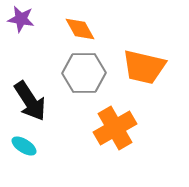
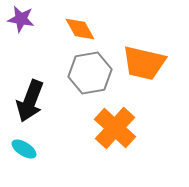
orange trapezoid: moved 4 px up
gray hexagon: moved 6 px right; rotated 9 degrees counterclockwise
black arrow: rotated 54 degrees clockwise
orange cross: rotated 18 degrees counterclockwise
cyan ellipse: moved 3 px down
